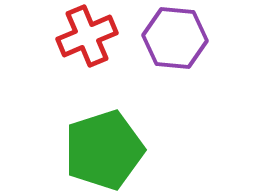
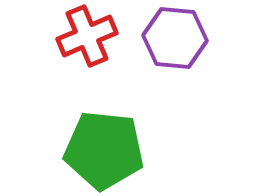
green pentagon: rotated 24 degrees clockwise
